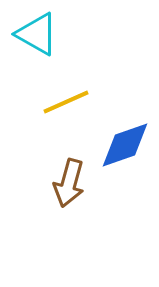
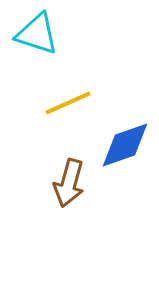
cyan triangle: rotated 12 degrees counterclockwise
yellow line: moved 2 px right, 1 px down
